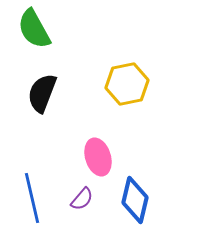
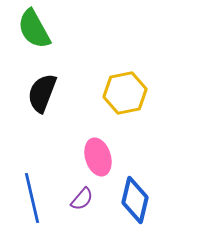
yellow hexagon: moved 2 px left, 9 px down
